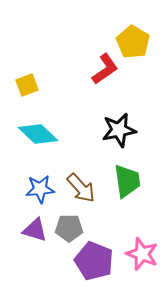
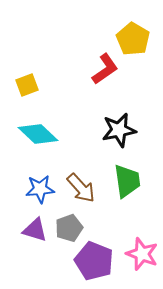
yellow pentagon: moved 3 px up
gray pentagon: rotated 20 degrees counterclockwise
